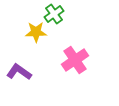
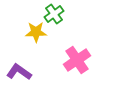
pink cross: moved 2 px right
